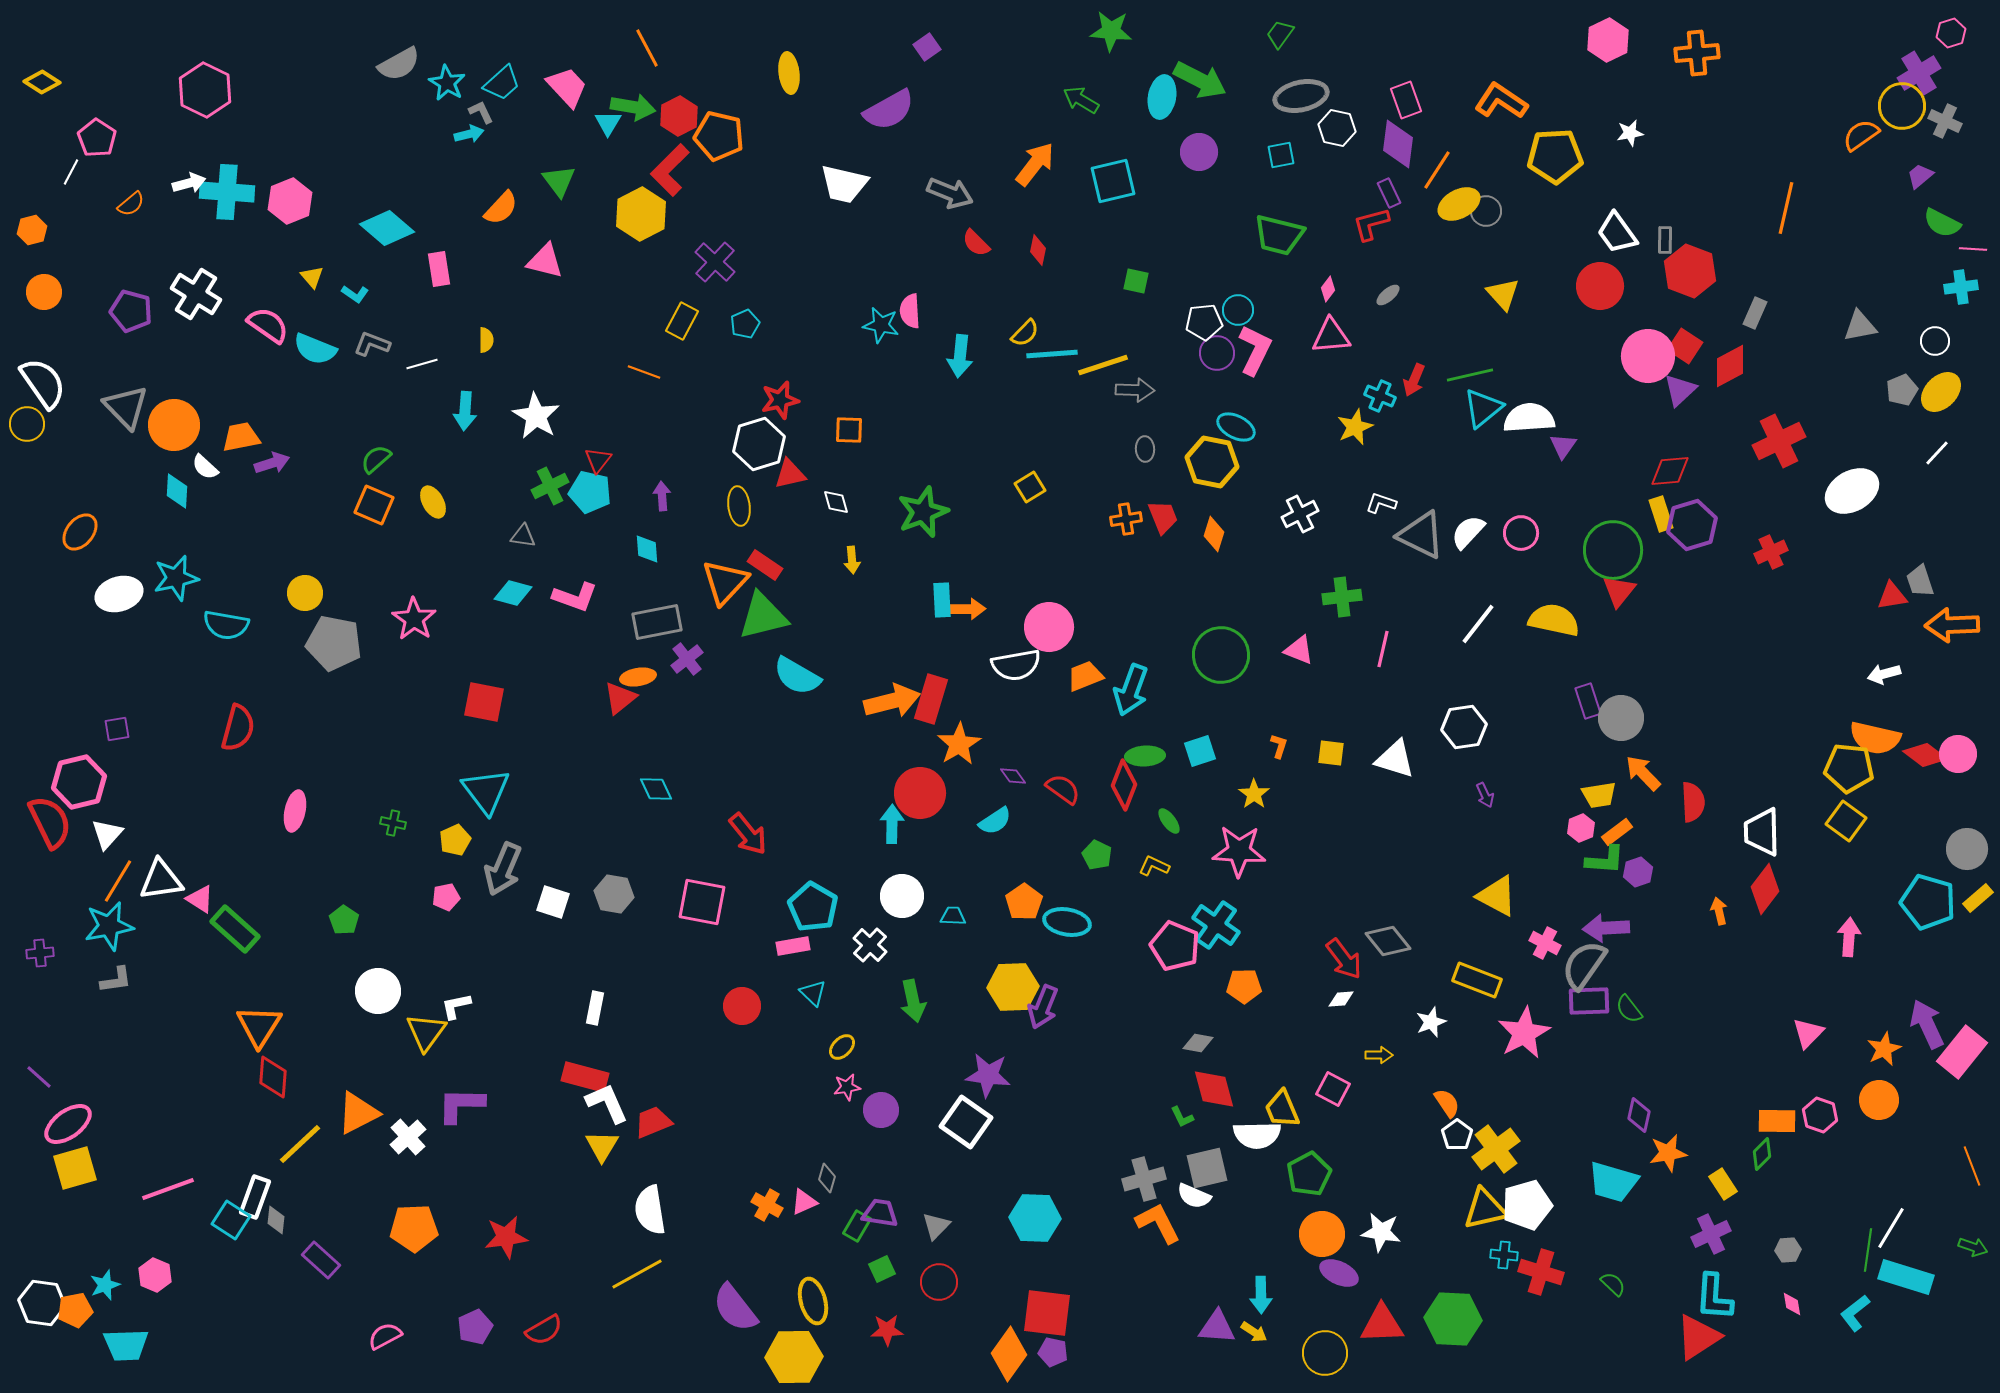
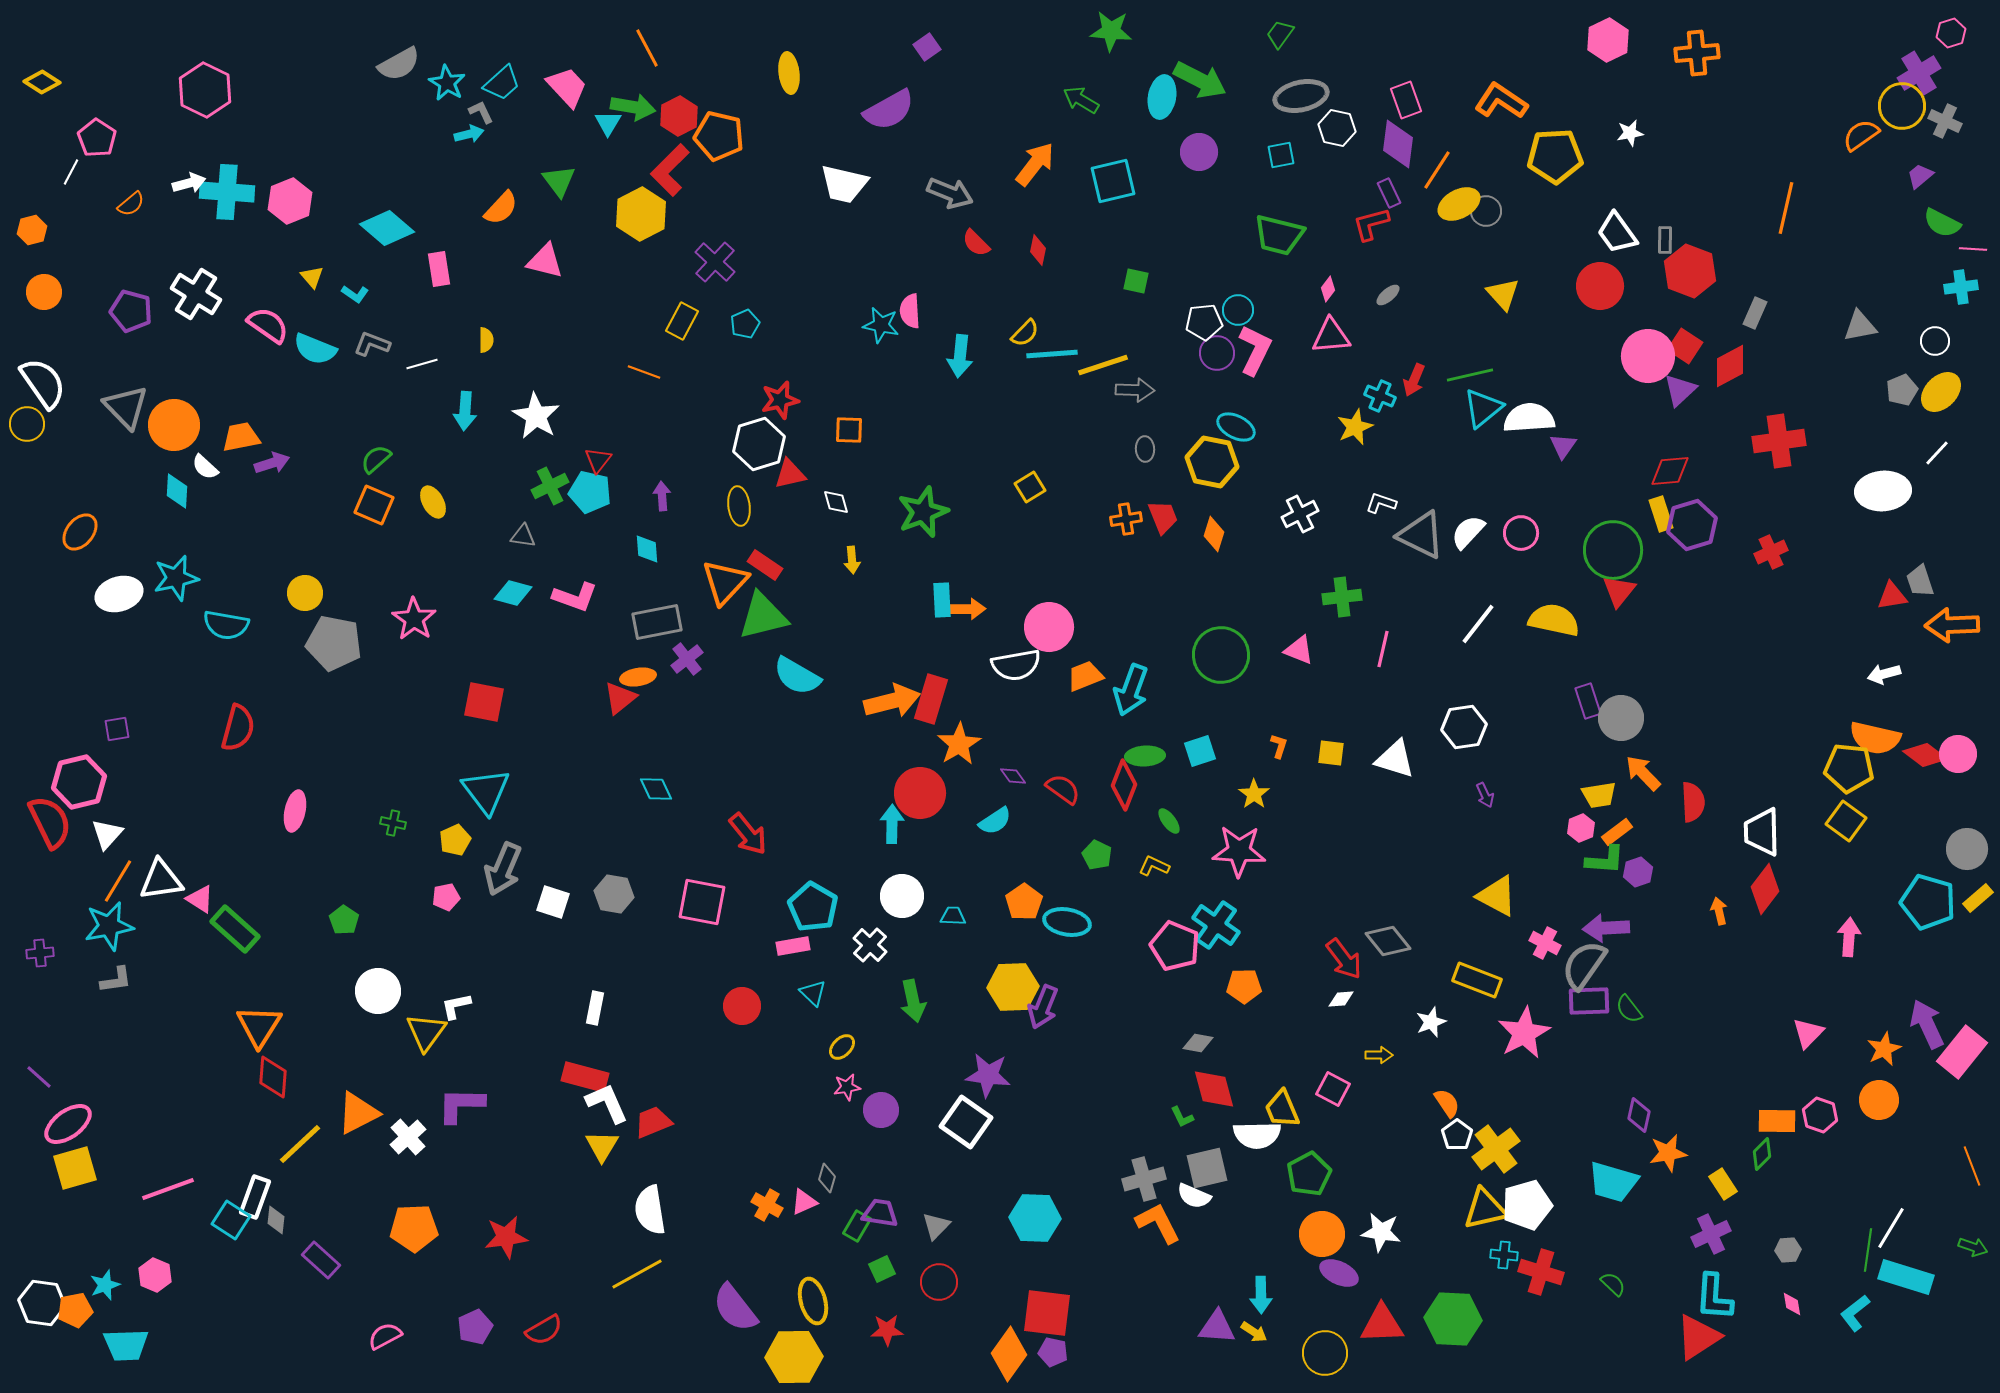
red cross at (1779, 441): rotated 18 degrees clockwise
white ellipse at (1852, 491): moved 31 px right; rotated 26 degrees clockwise
